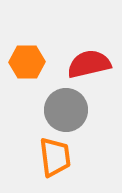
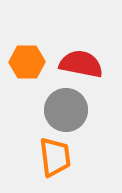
red semicircle: moved 8 px left; rotated 24 degrees clockwise
